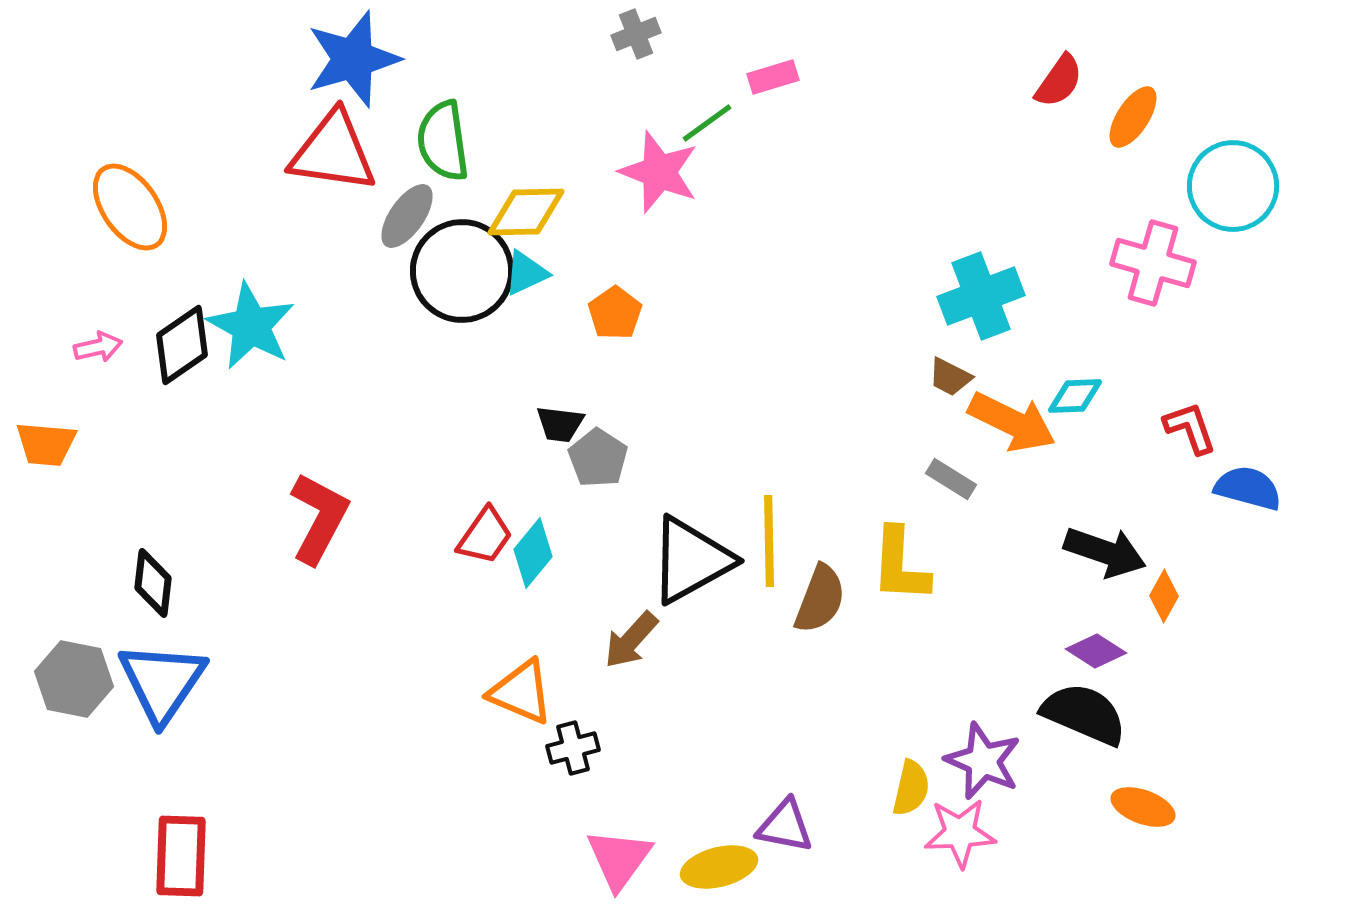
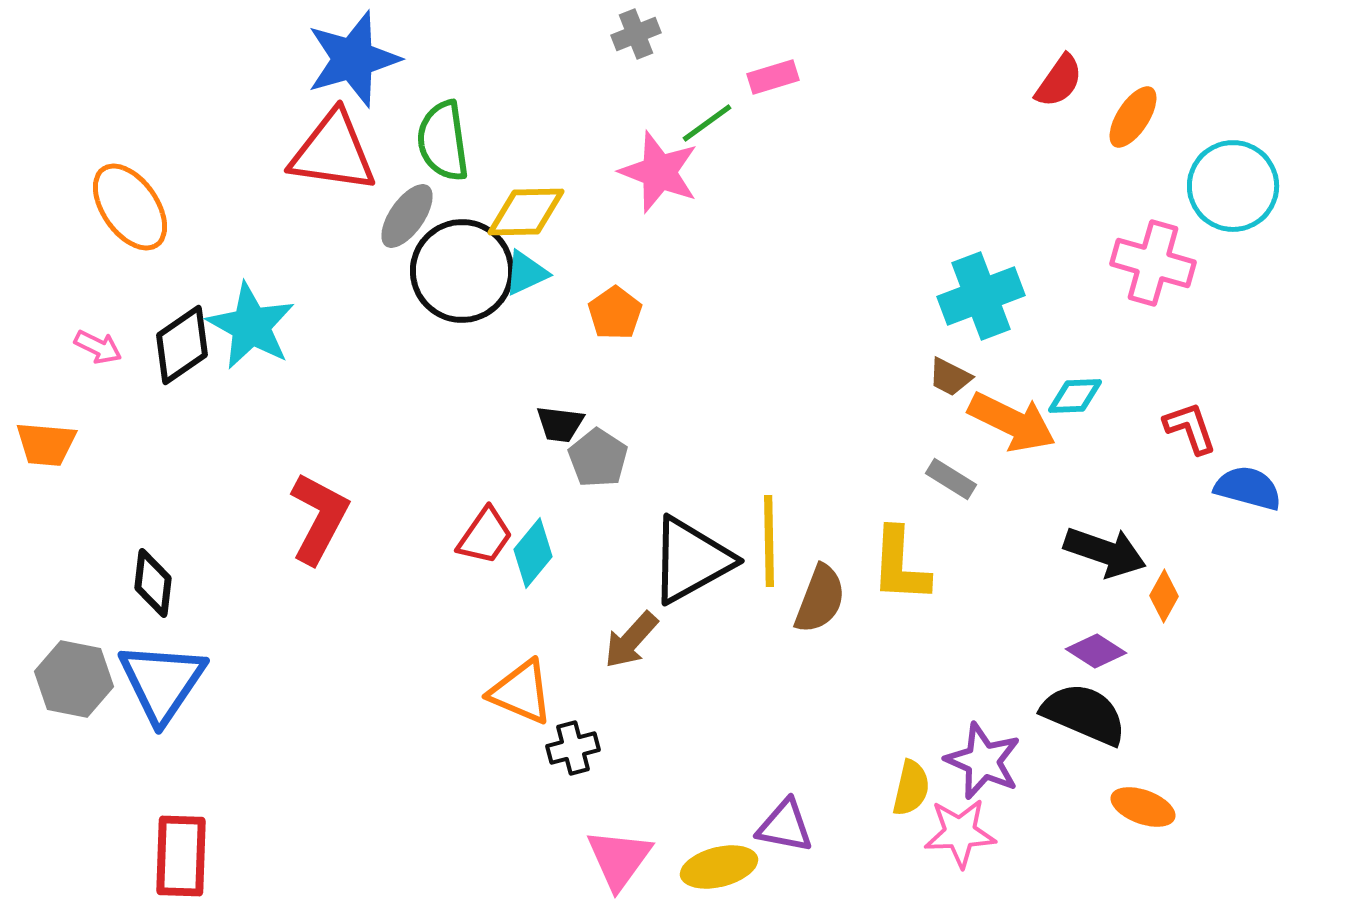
pink arrow at (98, 347): rotated 39 degrees clockwise
